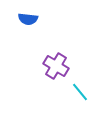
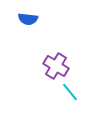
cyan line: moved 10 px left
